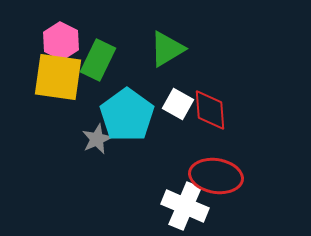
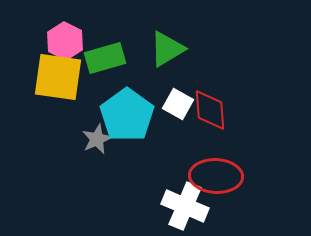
pink hexagon: moved 4 px right
green rectangle: moved 7 px right, 2 px up; rotated 48 degrees clockwise
red ellipse: rotated 6 degrees counterclockwise
